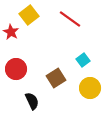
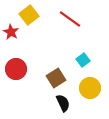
black semicircle: moved 31 px right, 2 px down
